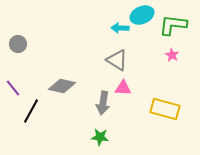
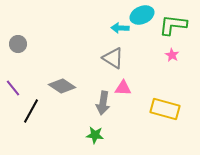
gray triangle: moved 4 px left, 2 px up
gray diamond: rotated 20 degrees clockwise
green star: moved 5 px left, 2 px up
